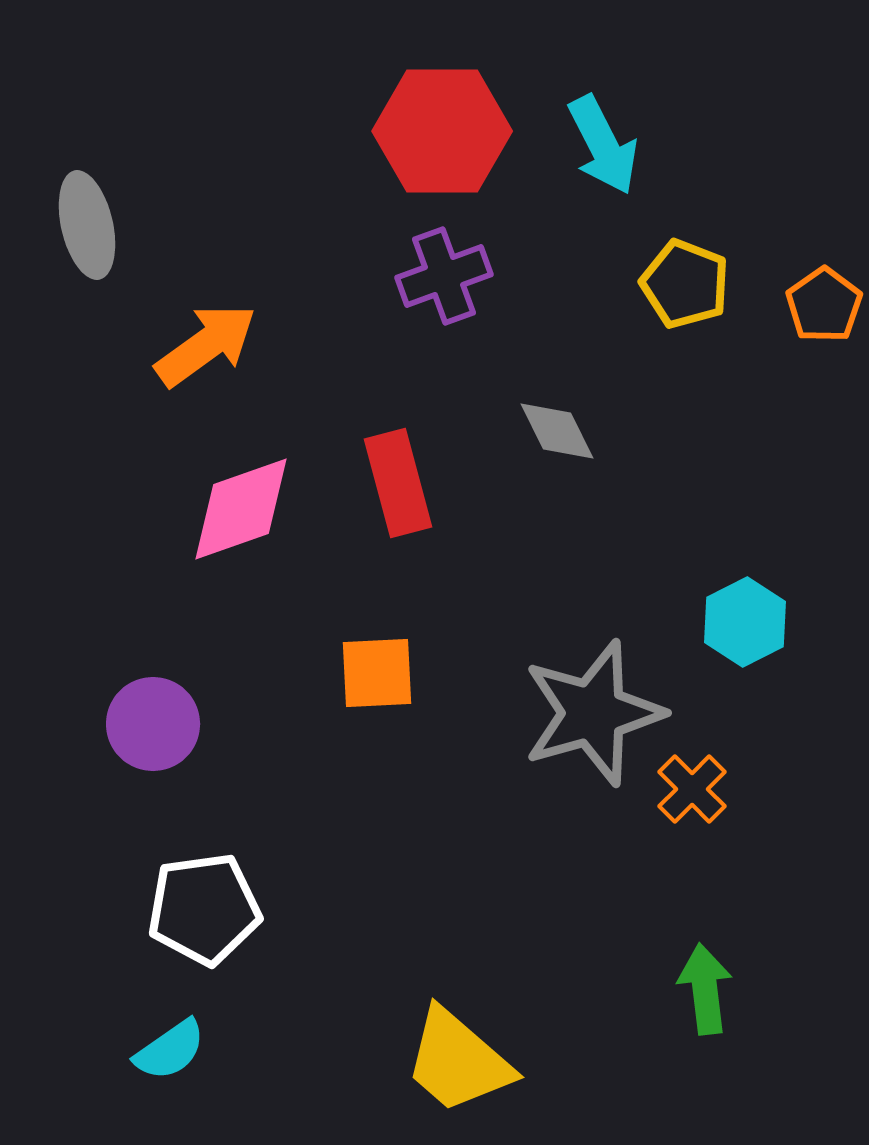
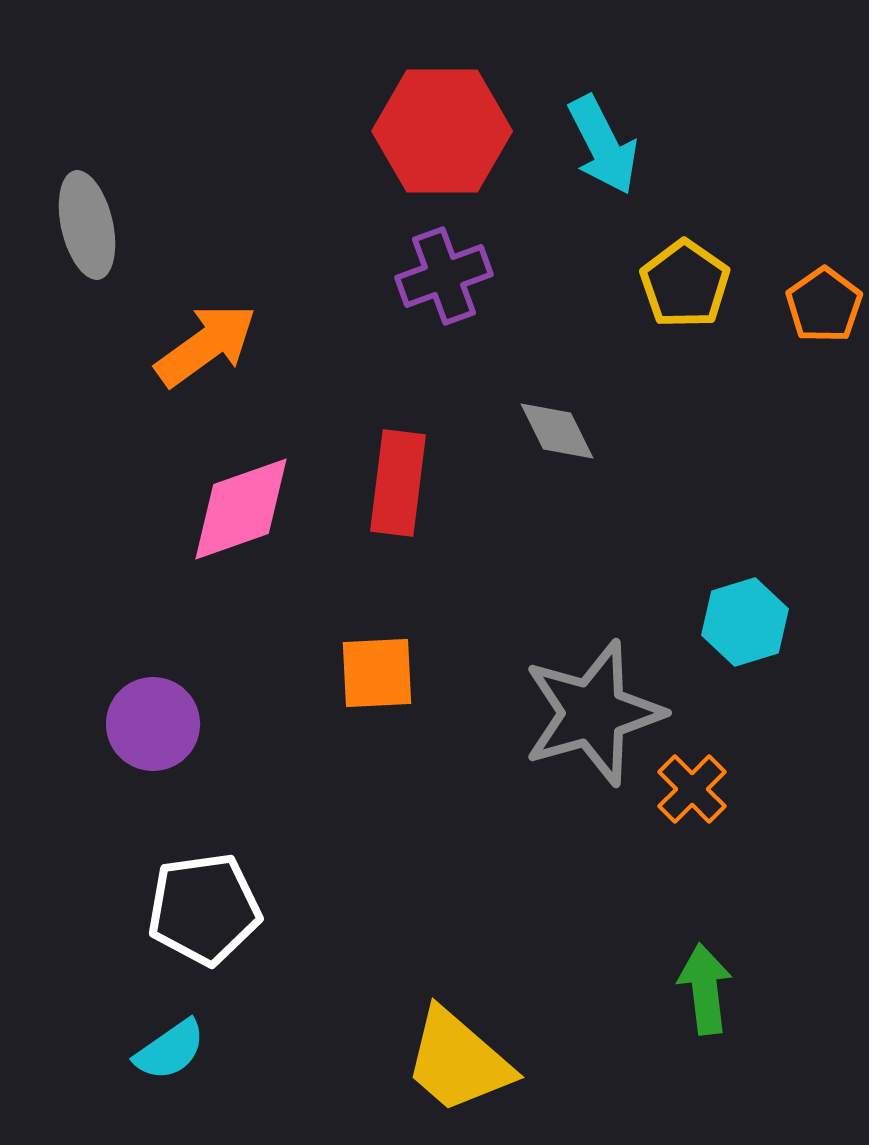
yellow pentagon: rotated 14 degrees clockwise
red rectangle: rotated 22 degrees clockwise
cyan hexagon: rotated 10 degrees clockwise
